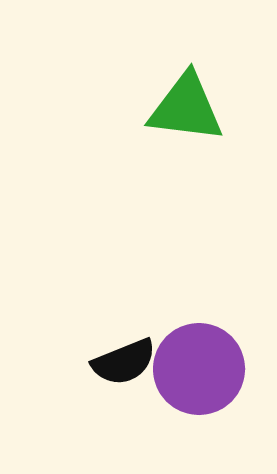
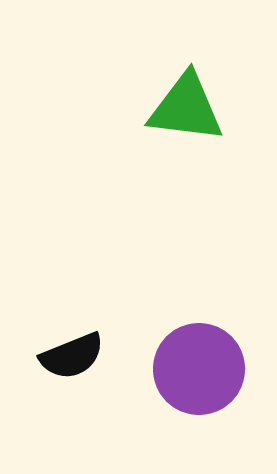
black semicircle: moved 52 px left, 6 px up
